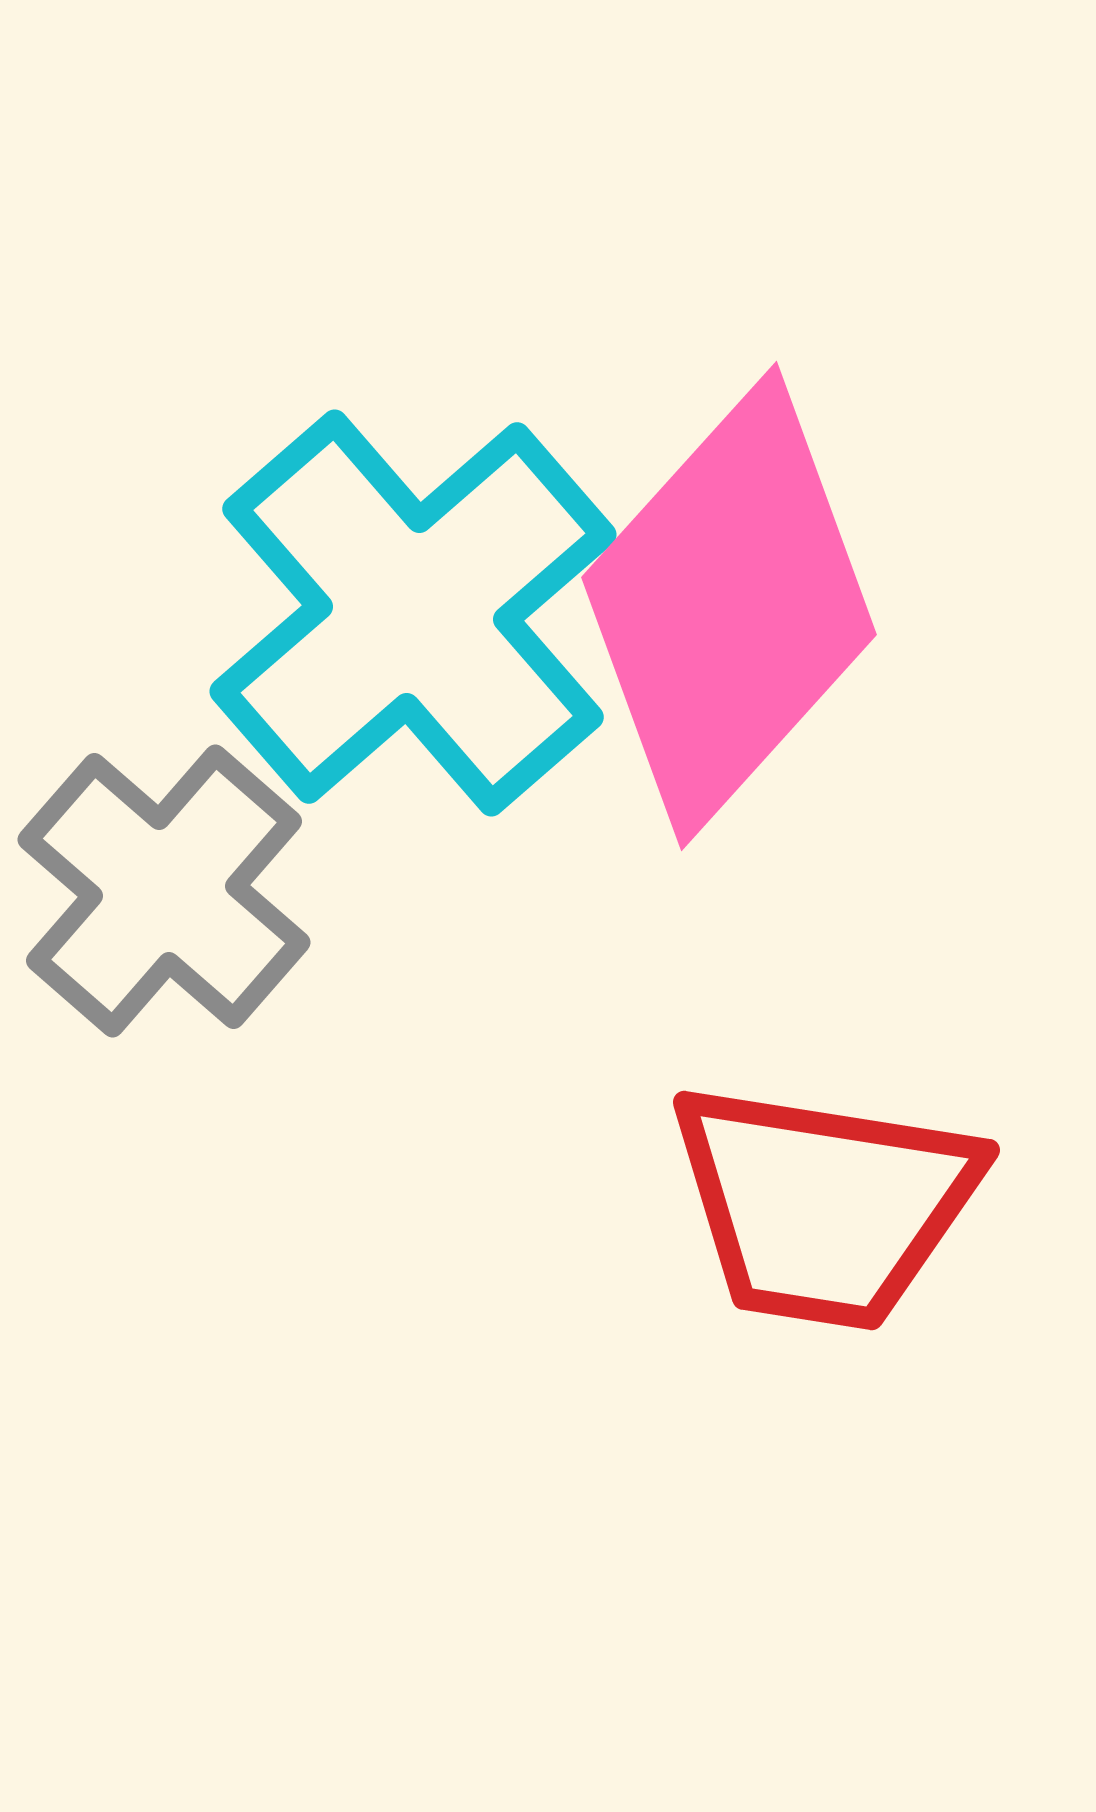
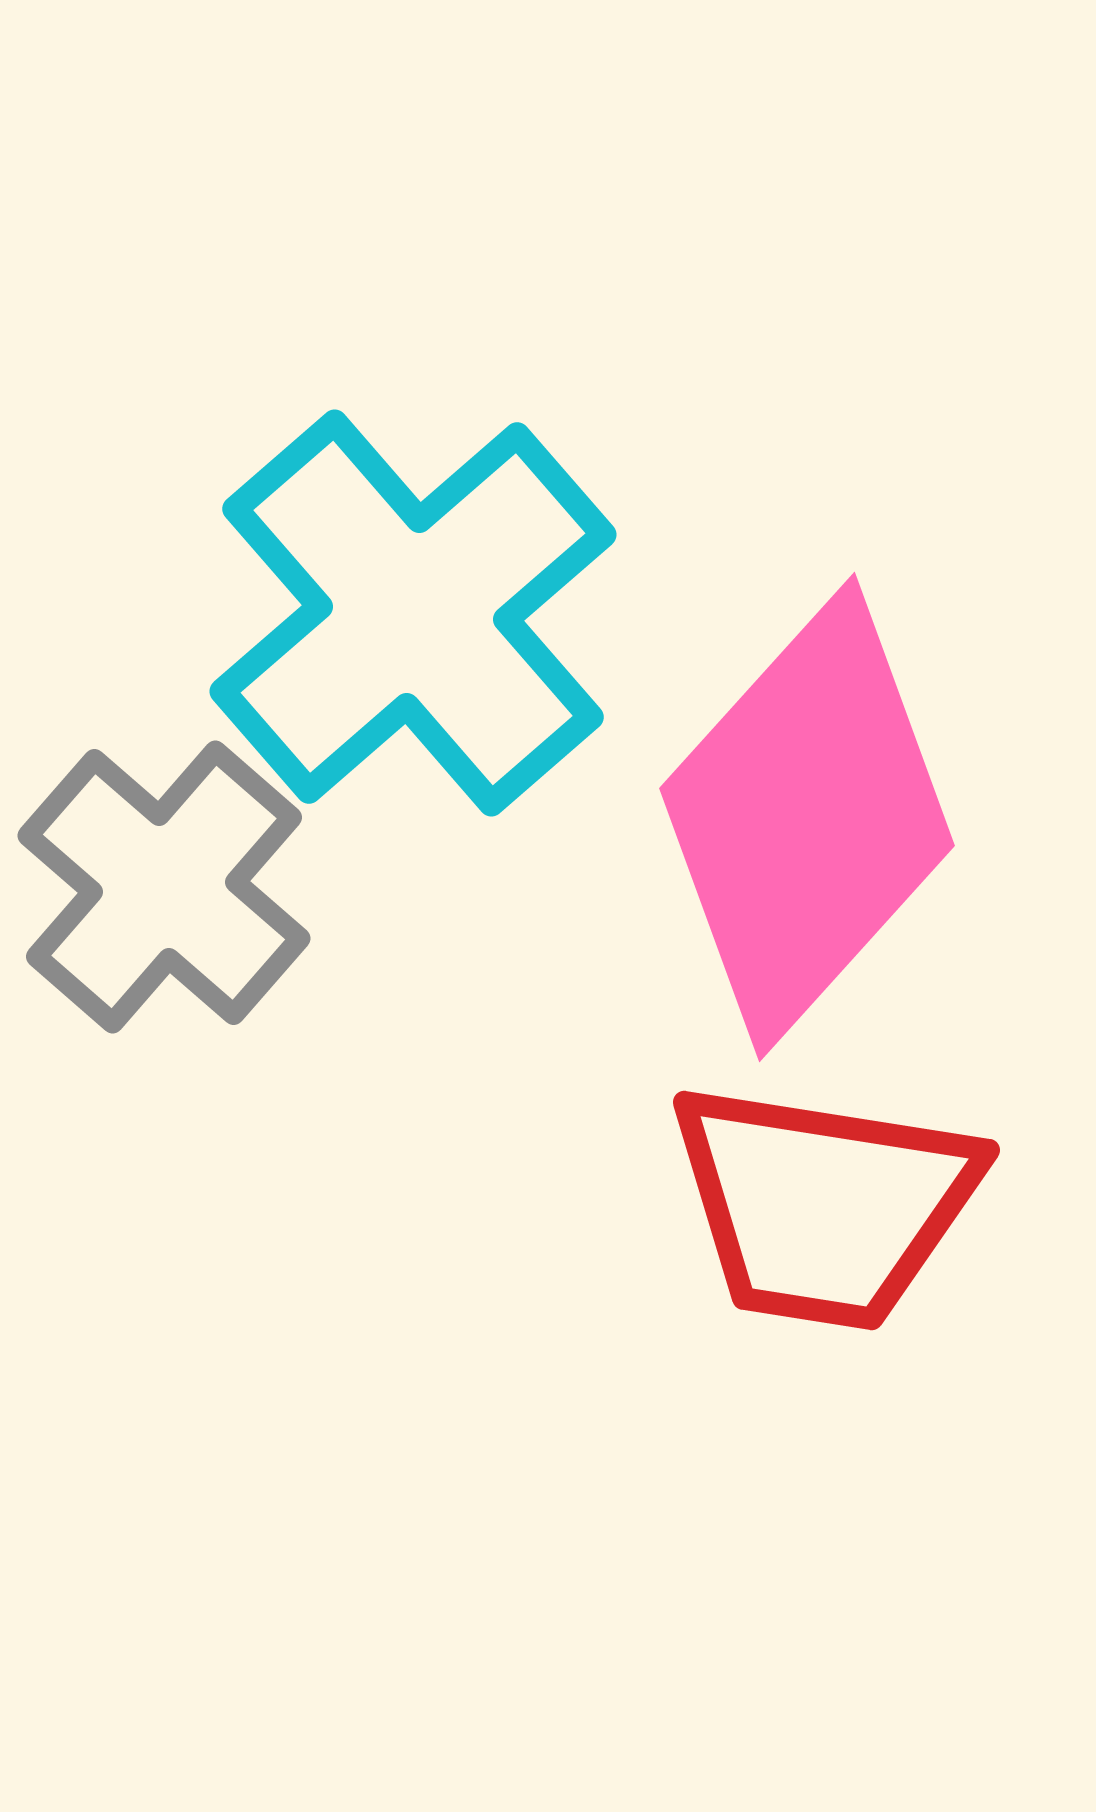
pink diamond: moved 78 px right, 211 px down
gray cross: moved 4 px up
